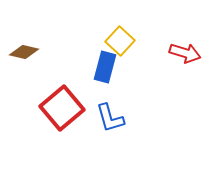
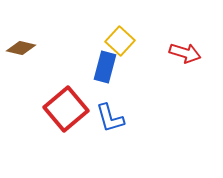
brown diamond: moved 3 px left, 4 px up
red square: moved 4 px right, 1 px down
